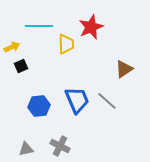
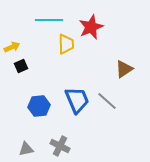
cyan line: moved 10 px right, 6 px up
